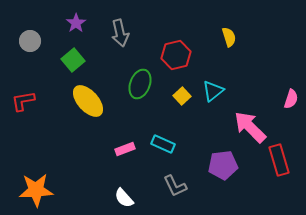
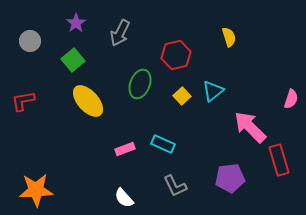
gray arrow: rotated 40 degrees clockwise
purple pentagon: moved 7 px right, 13 px down
